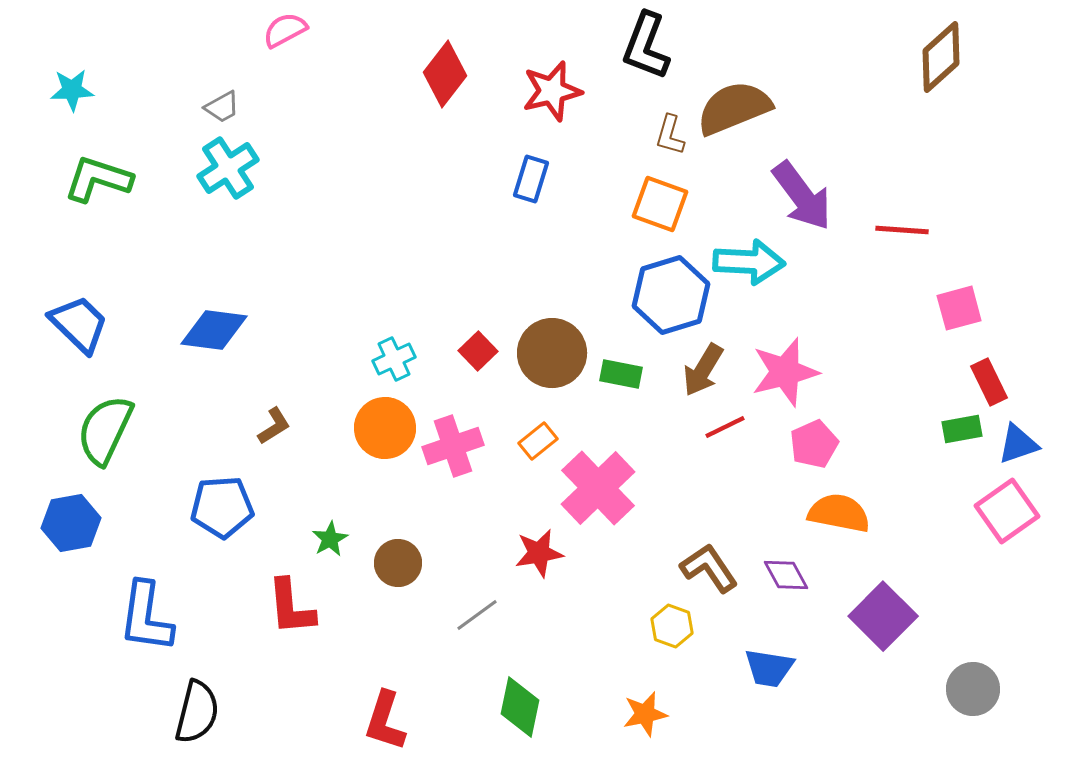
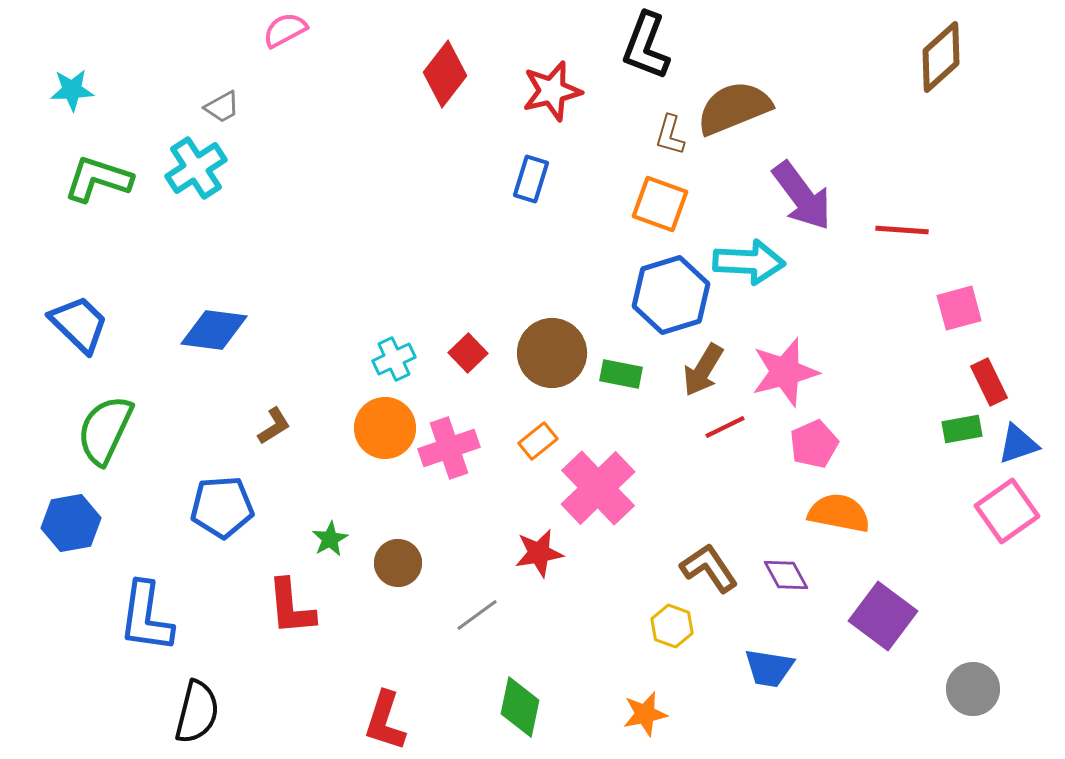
cyan cross at (228, 168): moved 32 px left
red square at (478, 351): moved 10 px left, 2 px down
pink cross at (453, 446): moved 4 px left, 2 px down
purple square at (883, 616): rotated 8 degrees counterclockwise
